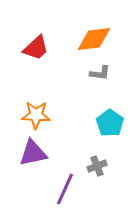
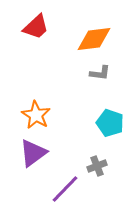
red trapezoid: moved 21 px up
orange star: rotated 28 degrees clockwise
cyan pentagon: rotated 16 degrees counterclockwise
purple triangle: rotated 24 degrees counterclockwise
purple line: rotated 20 degrees clockwise
